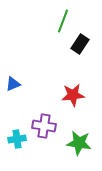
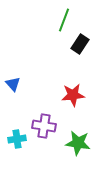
green line: moved 1 px right, 1 px up
blue triangle: rotated 49 degrees counterclockwise
green star: moved 1 px left
